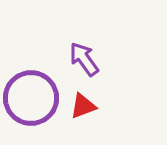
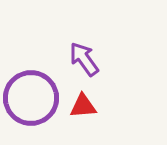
red triangle: rotated 16 degrees clockwise
